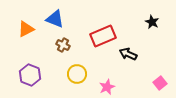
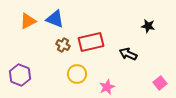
black star: moved 4 px left, 4 px down; rotated 16 degrees counterclockwise
orange triangle: moved 2 px right, 8 px up
red rectangle: moved 12 px left, 6 px down; rotated 10 degrees clockwise
purple hexagon: moved 10 px left
